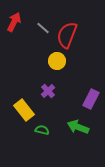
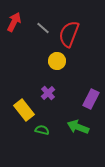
red semicircle: moved 2 px right, 1 px up
purple cross: moved 2 px down
